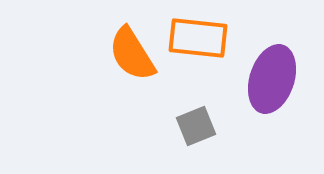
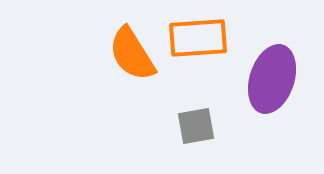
orange rectangle: rotated 10 degrees counterclockwise
gray square: rotated 12 degrees clockwise
